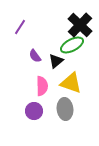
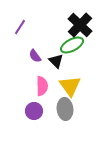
black triangle: rotated 35 degrees counterclockwise
yellow triangle: moved 1 px left, 3 px down; rotated 35 degrees clockwise
